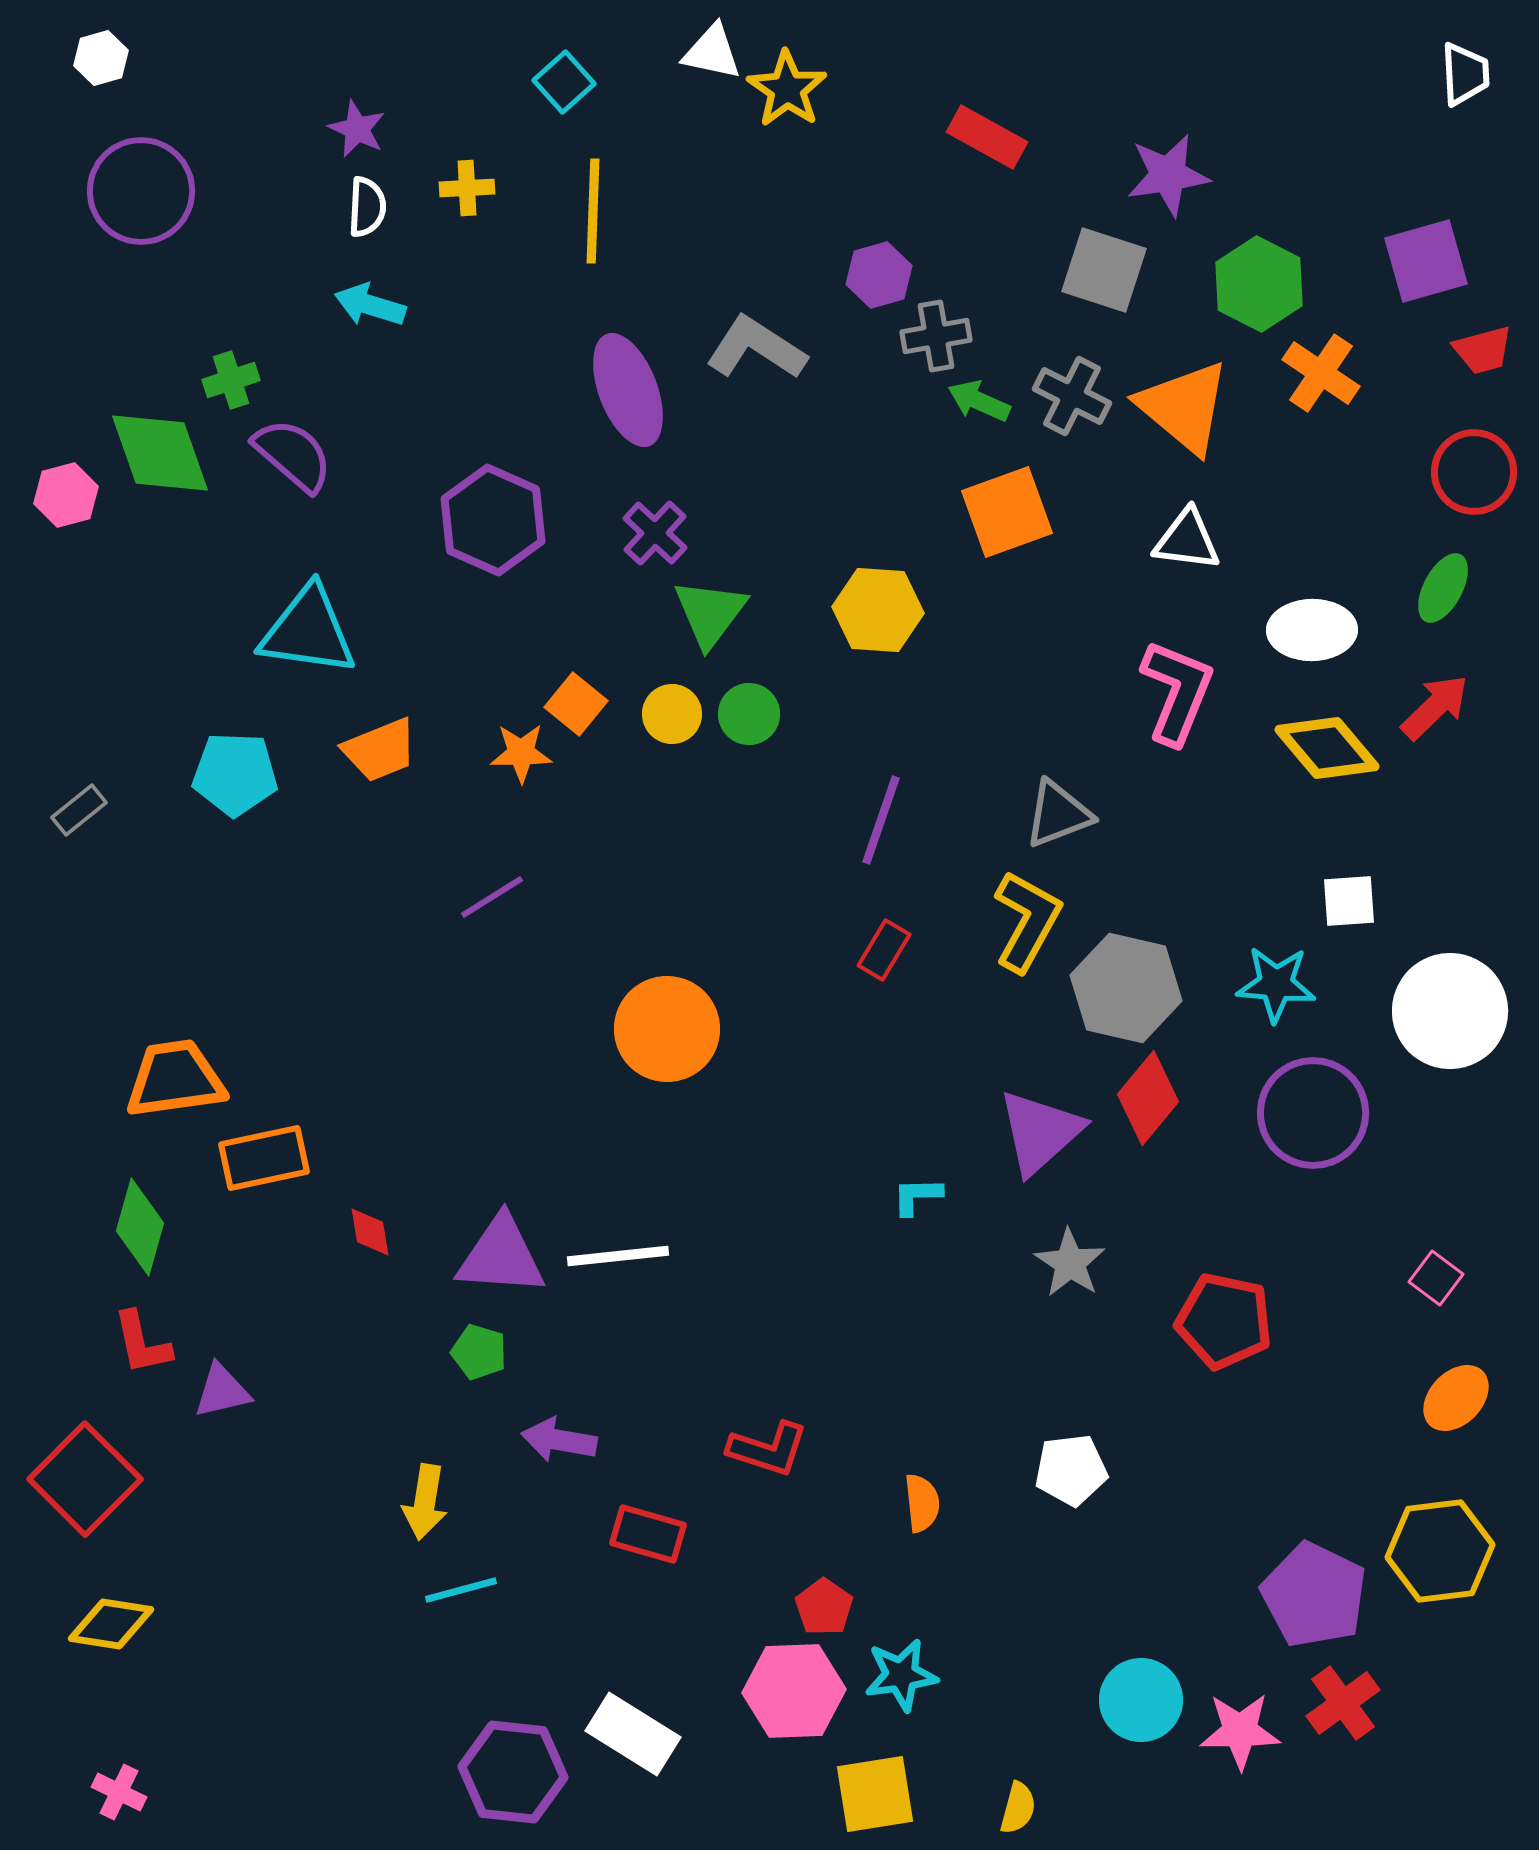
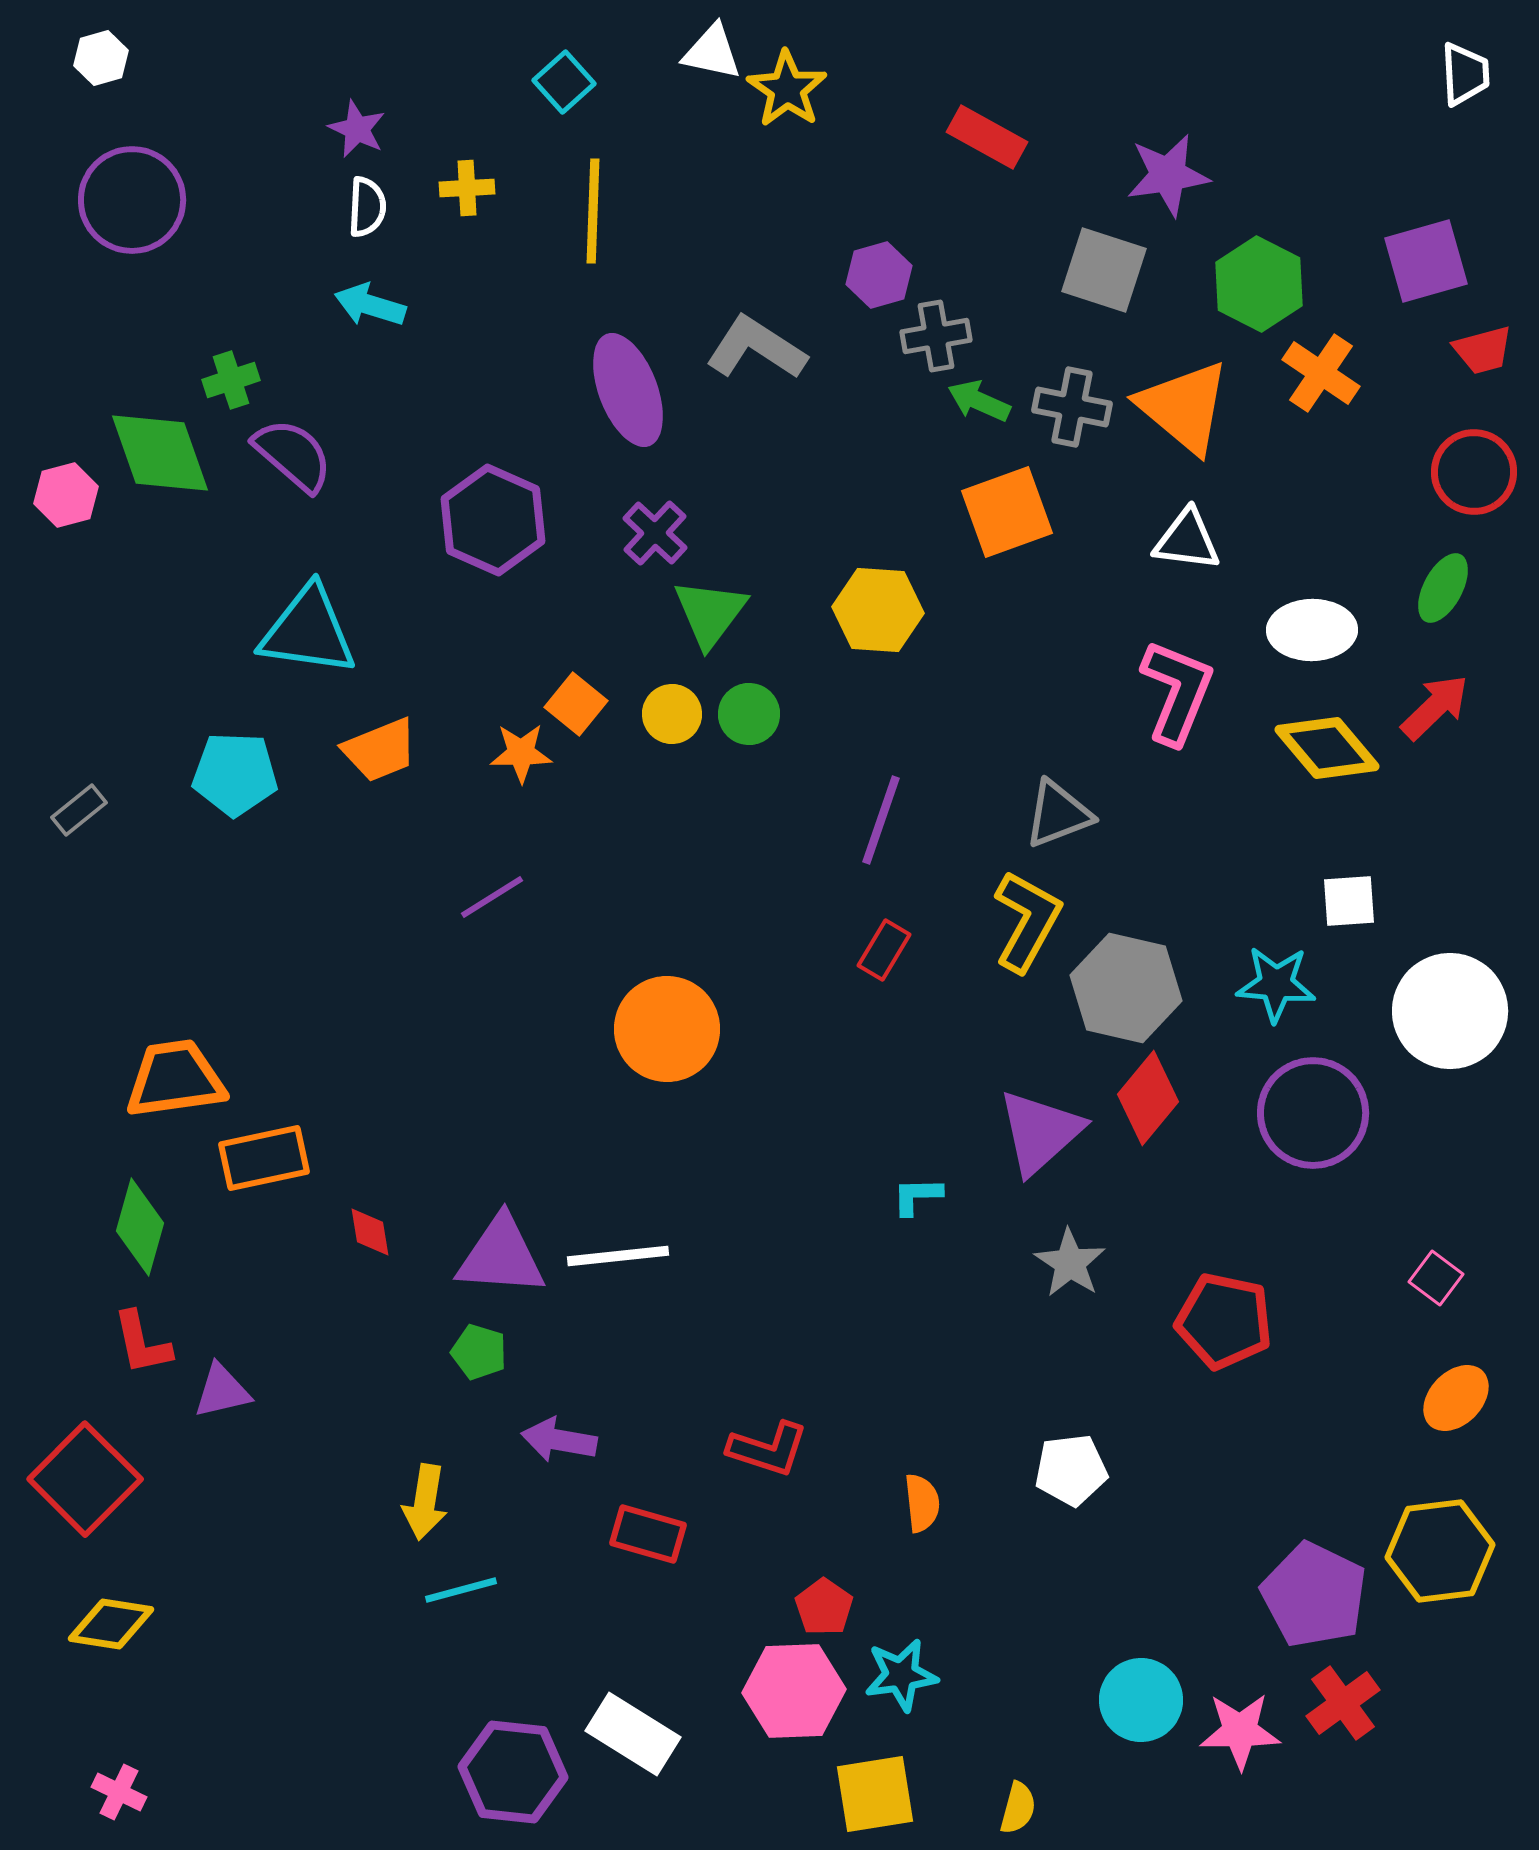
purple circle at (141, 191): moved 9 px left, 9 px down
gray cross at (1072, 396): moved 11 px down; rotated 16 degrees counterclockwise
